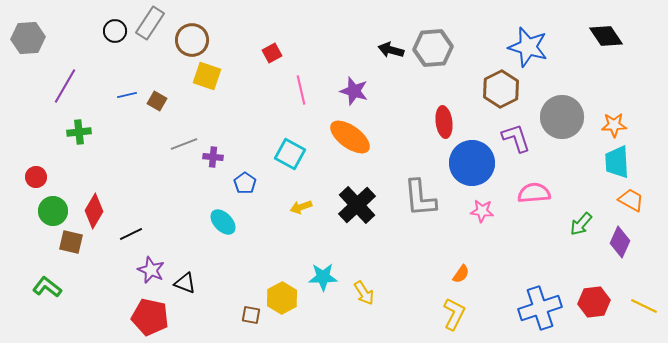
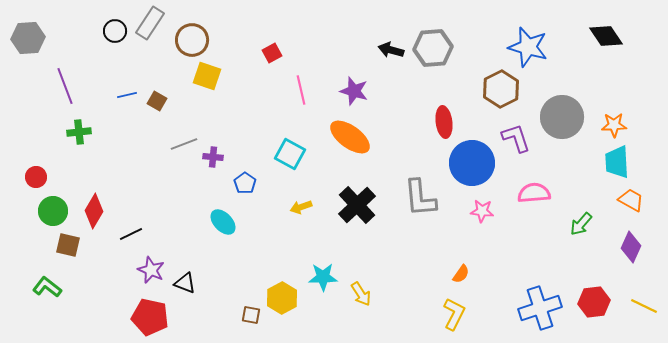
purple line at (65, 86): rotated 51 degrees counterclockwise
brown square at (71, 242): moved 3 px left, 3 px down
purple diamond at (620, 242): moved 11 px right, 5 px down
yellow arrow at (364, 293): moved 3 px left, 1 px down
